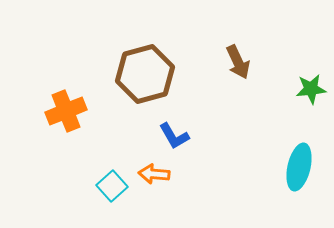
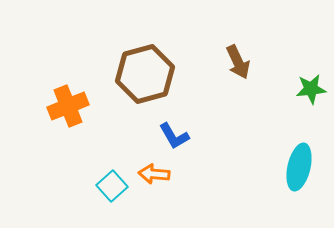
orange cross: moved 2 px right, 5 px up
